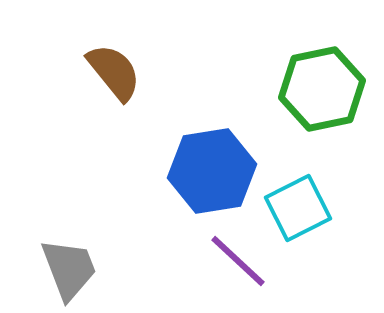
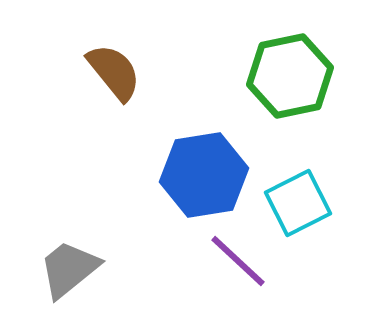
green hexagon: moved 32 px left, 13 px up
blue hexagon: moved 8 px left, 4 px down
cyan square: moved 5 px up
gray trapezoid: rotated 108 degrees counterclockwise
